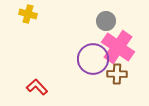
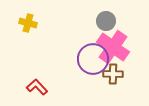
yellow cross: moved 9 px down
pink cross: moved 5 px left
brown cross: moved 4 px left
